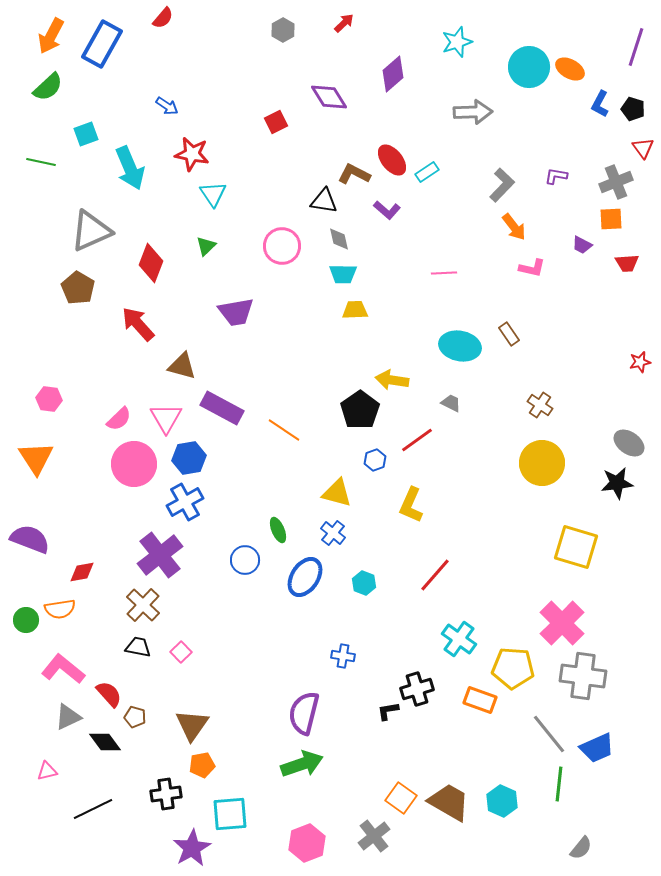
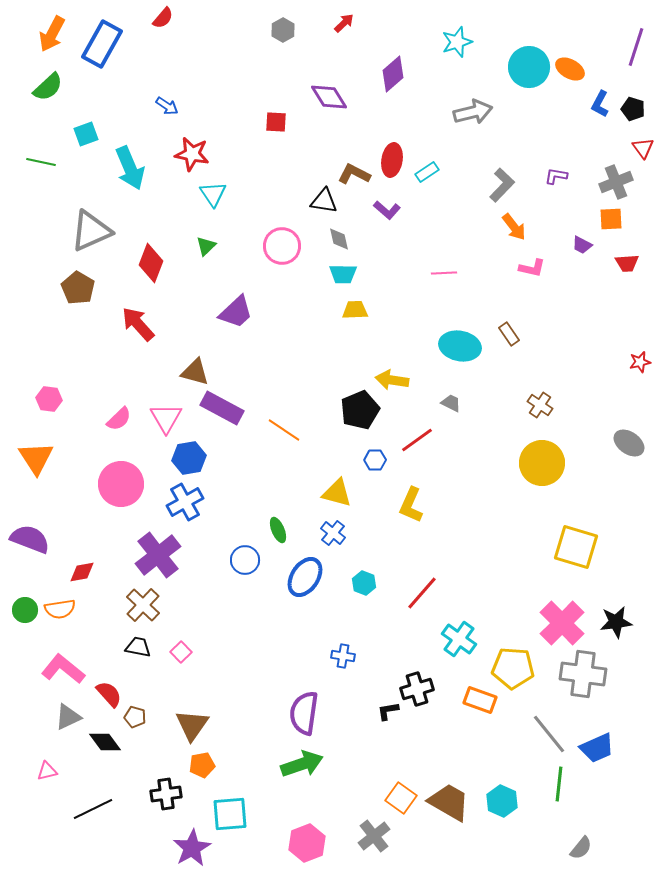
orange arrow at (51, 36): moved 1 px right, 2 px up
gray arrow at (473, 112): rotated 12 degrees counterclockwise
red square at (276, 122): rotated 30 degrees clockwise
red ellipse at (392, 160): rotated 48 degrees clockwise
purple trapezoid at (236, 312): rotated 33 degrees counterclockwise
brown triangle at (182, 366): moved 13 px right, 6 px down
black pentagon at (360, 410): rotated 12 degrees clockwise
blue hexagon at (375, 460): rotated 20 degrees clockwise
pink circle at (134, 464): moved 13 px left, 20 px down
black star at (617, 483): moved 1 px left, 139 px down
purple cross at (160, 555): moved 2 px left
red line at (435, 575): moved 13 px left, 18 px down
green circle at (26, 620): moved 1 px left, 10 px up
gray cross at (583, 676): moved 2 px up
purple semicircle at (304, 713): rotated 6 degrees counterclockwise
